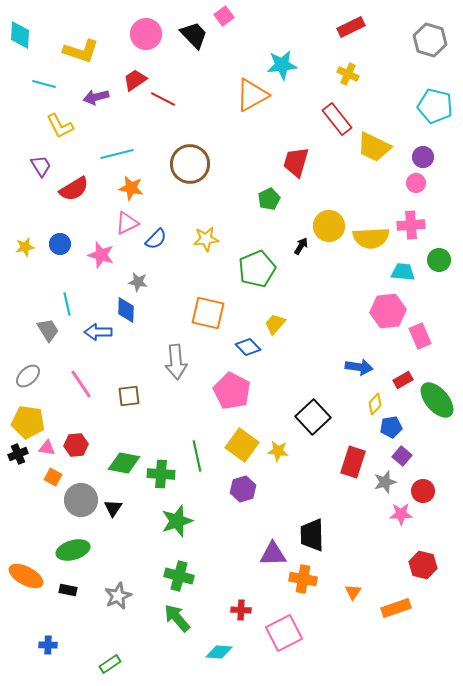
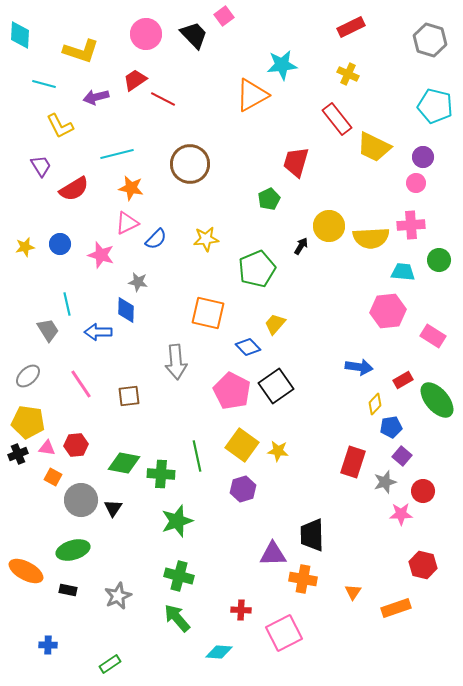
pink rectangle at (420, 336): moved 13 px right; rotated 35 degrees counterclockwise
black square at (313, 417): moved 37 px left, 31 px up; rotated 8 degrees clockwise
orange ellipse at (26, 576): moved 5 px up
